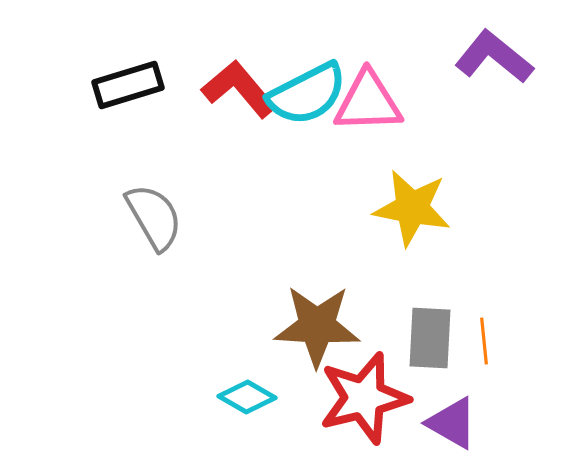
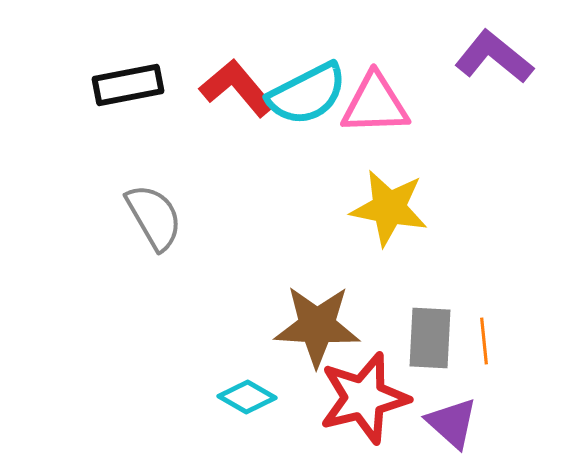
black rectangle: rotated 6 degrees clockwise
red L-shape: moved 2 px left, 1 px up
pink triangle: moved 7 px right, 2 px down
yellow star: moved 23 px left
purple triangle: rotated 12 degrees clockwise
